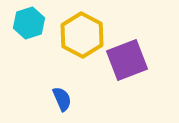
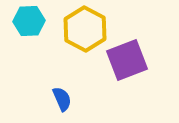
cyan hexagon: moved 2 px up; rotated 16 degrees clockwise
yellow hexagon: moved 3 px right, 6 px up
